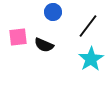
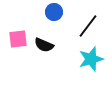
blue circle: moved 1 px right
pink square: moved 2 px down
cyan star: rotated 15 degrees clockwise
